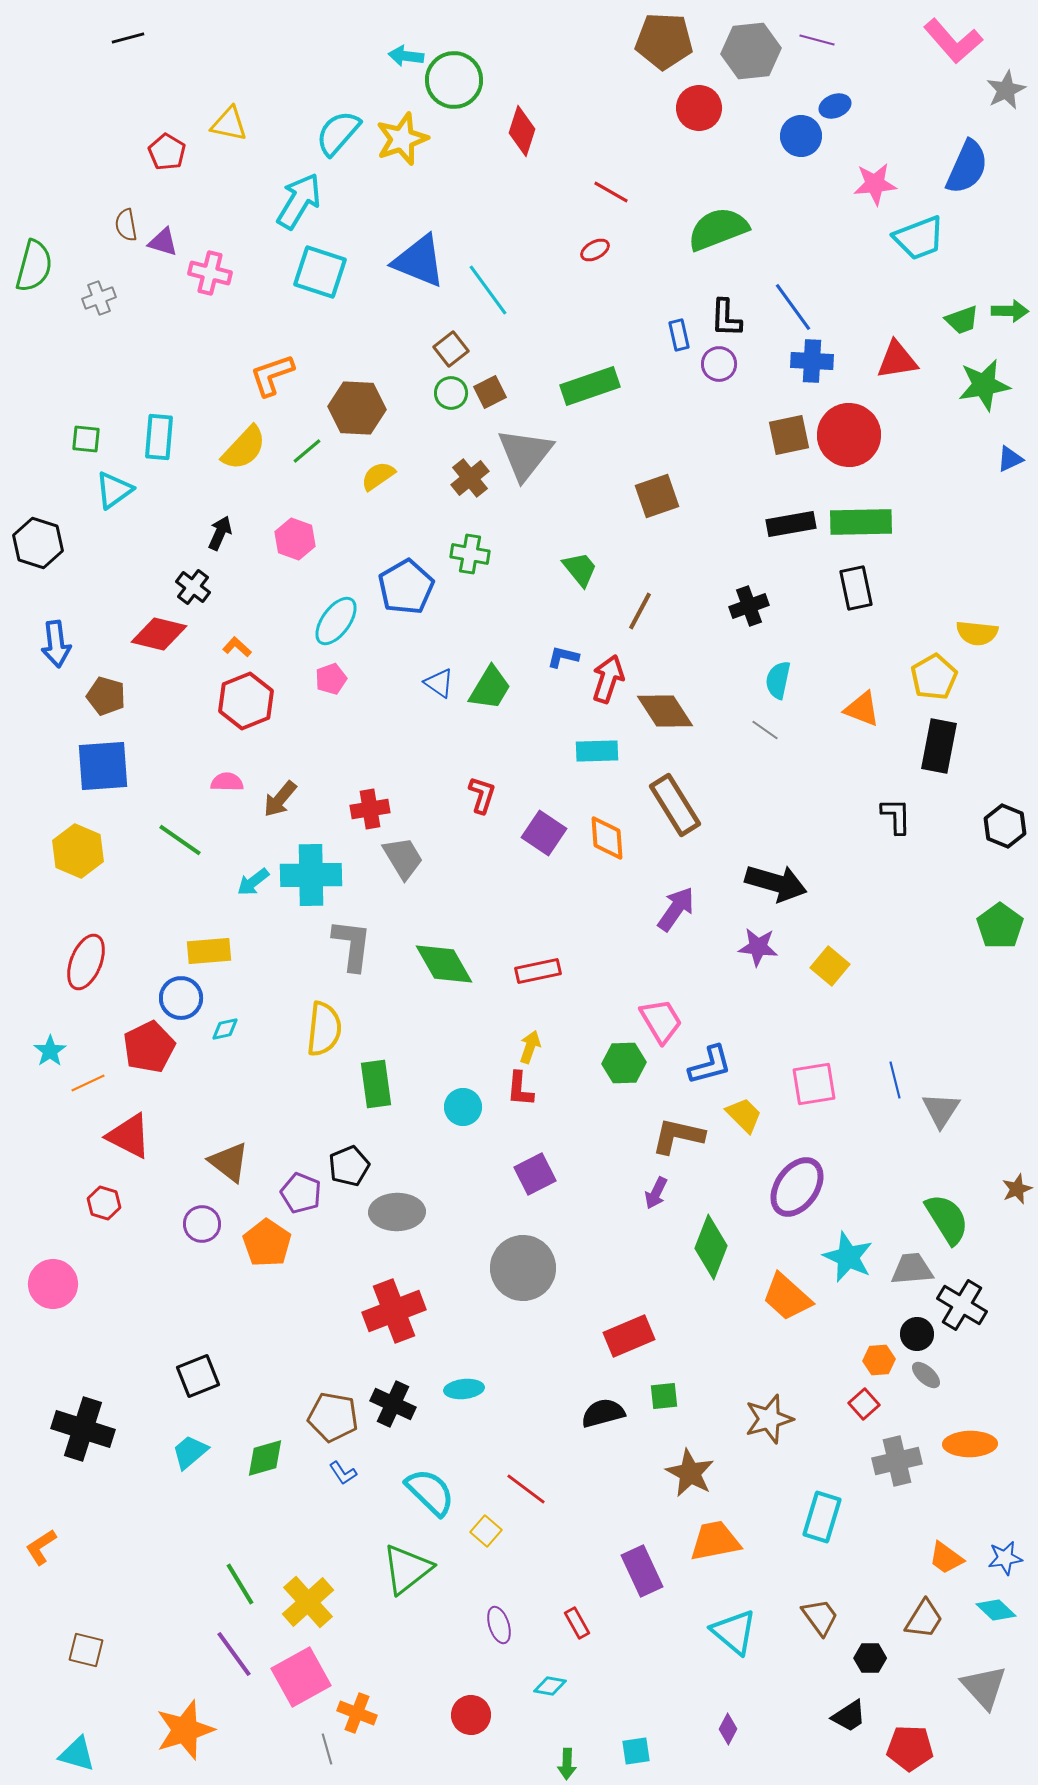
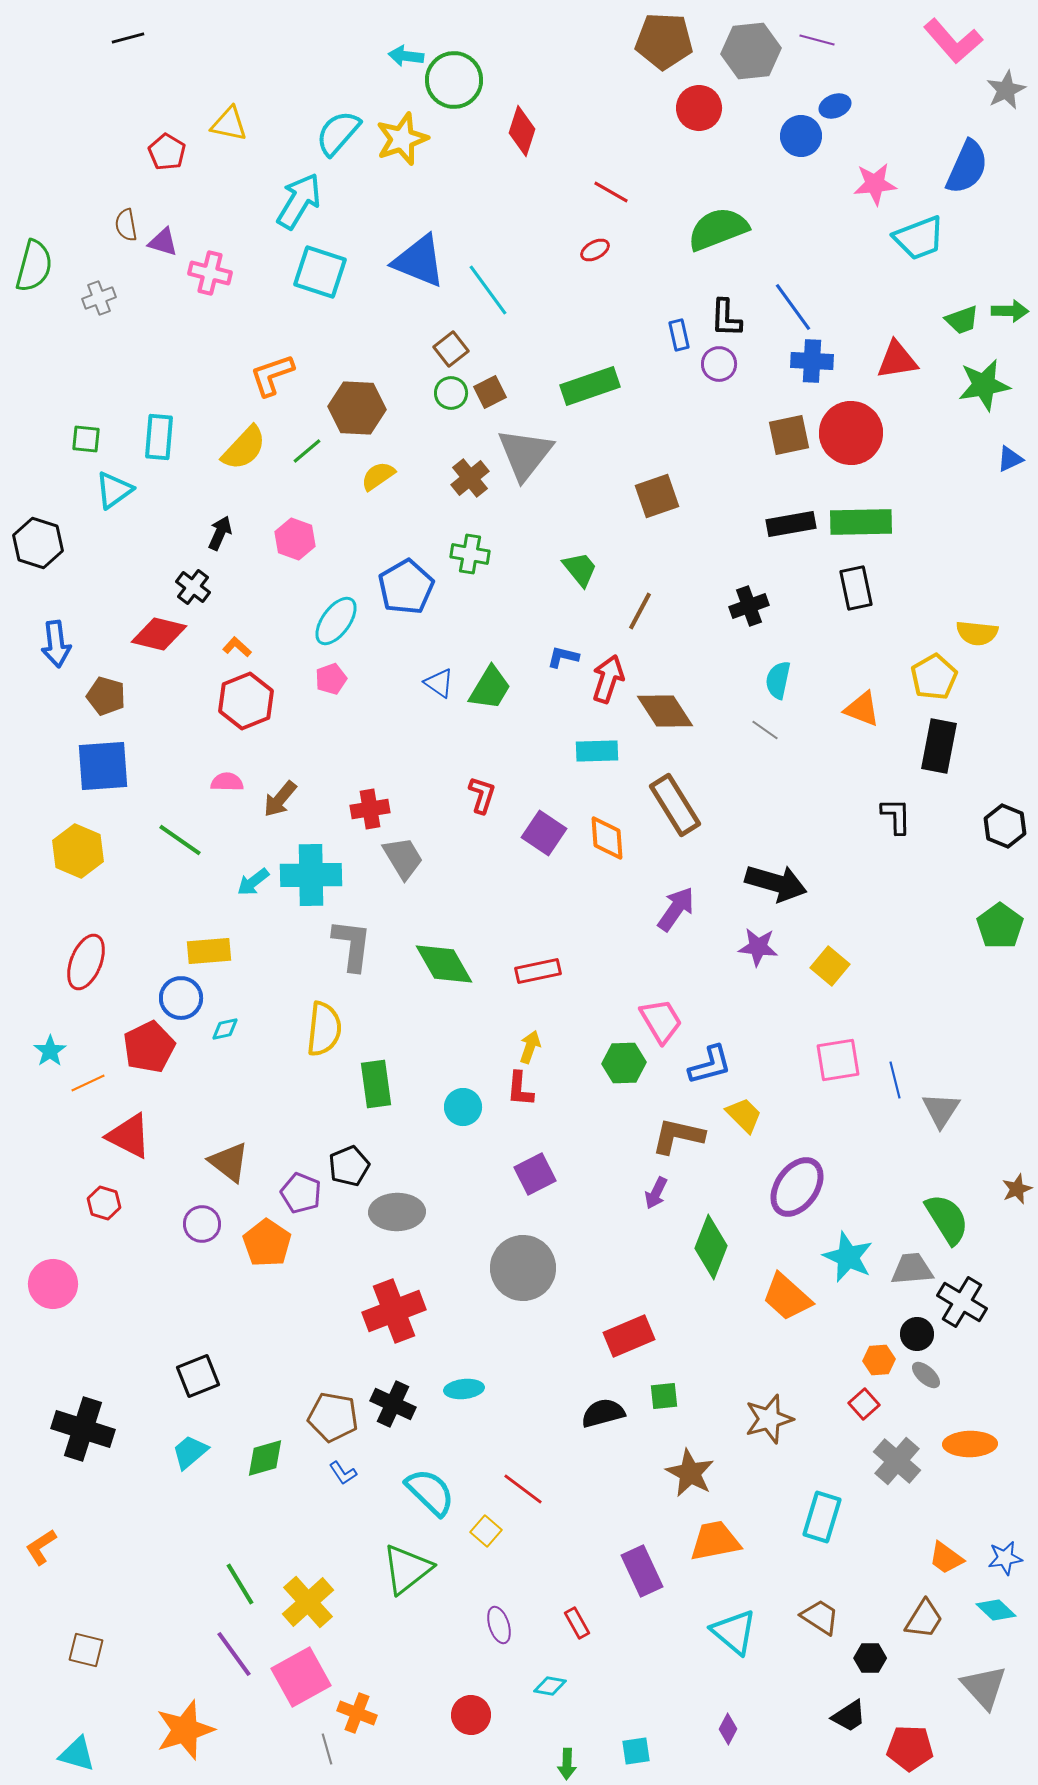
red circle at (849, 435): moved 2 px right, 2 px up
pink square at (814, 1084): moved 24 px right, 24 px up
black cross at (962, 1305): moved 3 px up
gray cross at (897, 1461): rotated 36 degrees counterclockwise
red line at (526, 1489): moved 3 px left
brown trapezoid at (820, 1617): rotated 21 degrees counterclockwise
